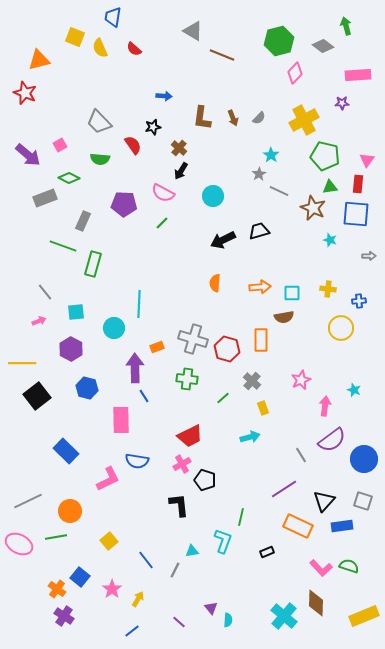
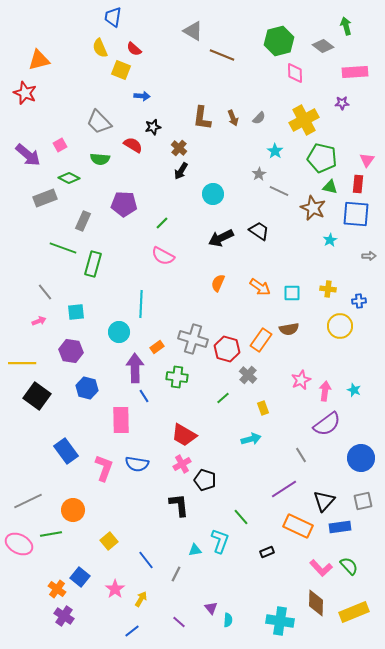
yellow square at (75, 37): moved 46 px right, 33 px down
pink diamond at (295, 73): rotated 45 degrees counterclockwise
pink rectangle at (358, 75): moved 3 px left, 3 px up
blue arrow at (164, 96): moved 22 px left
red semicircle at (133, 145): rotated 24 degrees counterclockwise
cyan star at (271, 155): moved 4 px right, 4 px up
green pentagon at (325, 156): moved 3 px left, 2 px down
green triangle at (330, 187): rotated 21 degrees clockwise
pink semicircle at (163, 193): moved 63 px down
cyan circle at (213, 196): moved 2 px up
black trapezoid at (259, 231): rotated 50 degrees clockwise
black arrow at (223, 240): moved 2 px left, 2 px up
cyan star at (330, 240): rotated 24 degrees clockwise
green line at (63, 246): moved 2 px down
orange semicircle at (215, 283): moved 3 px right; rotated 18 degrees clockwise
orange arrow at (260, 287): rotated 40 degrees clockwise
cyan line at (139, 304): moved 2 px right
brown semicircle at (284, 317): moved 5 px right, 12 px down
cyan circle at (114, 328): moved 5 px right, 4 px down
yellow circle at (341, 328): moved 1 px left, 2 px up
orange rectangle at (261, 340): rotated 35 degrees clockwise
orange rectangle at (157, 347): rotated 16 degrees counterclockwise
purple hexagon at (71, 349): moved 2 px down; rotated 20 degrees counterclockwise
green cross at (187, 379): moved 10 px left, 2 px up
gray cross at (252, 381): moved 4 px left, 6 px up
black square at (37, 396): rotated 16 degrees counterclockwise
pink arrow at (325, 406): moved 15 px up
red trapezoid at (190, 436): moved 6 px left, 1 px up; rotated 56 degrees clockwise
cyan arrow at (250, 437): moved 1 px right, 2 px down
purple semicircle at (332, 440): moved 5 px left, 16 px up
blue rectangle at (66, 451): rotated 10 degrees clockwise
blue circle at (364, 459): moved 3 px left, 1 px up
blue semicircle at (137, 461): moved 3 px down
pink L-shape at (108, 479): moved 4 px left, 11 px up; rotated 44 degrees counterclockwise
gray square at (363, 501): rotated 30 degrees counterclockwise
orange circle at (70, 511): moved 3 px right, 1 px up
green line at (241, 517): rotated 54 degrees counterclockwise
blue rectangle at (342, 526): moved 2 px left, 1 px down
green line at (56, 537): moved 5 px left, 3 px up
cyan L-shape at (223, 541): moved 3 px left
cyan triangle at (192, 551): moved 3 px right, 1 px up
green semicircle at (349, 566): rotated 30 degrees clockwise
gray line at (175, 570): moved 1 px right, 4 px down
pink star at (112, 589): moved 3 px right
yellow arrow at (138, 599): moved 3 px right
cyan cross at (284, 616): moved 4 px left, 5 px down; rotated 32 degrees counterclockwise
yellow rectangle at (364, 616): moved 10 px left, 4 px up
